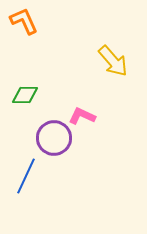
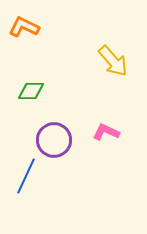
orange L-shape: moved 6 px down; rotated 40 degrees counterclockwise
green diamond: moved 6 px right, 4 px up
pink L-shape: moved 24 px right, 16 px down
purple circle: moved 2 px down
